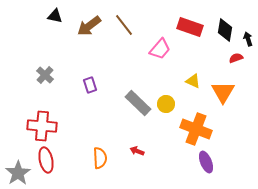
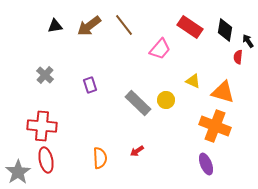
black triangle: moved 10 px down; rotated 21 degrees counterclockwise
red rectangle: rotated 15 degrees clockwise
black arrow: moved 2 px down; rotated 16 degrees counterclockwise
red semicircle: moved 2 px right, 1 px up; rotated 64 degrees counterclockwise
orange triangle: rotated 45 degrees counterclockwise
yellow circle: moved 4 px up
orange cross: moved 19 px right, 3 px up
red arrow: rotated 56 degrees counterclockwise
purple ellipse: moved 2 px down
gray star: moved 1 px up
